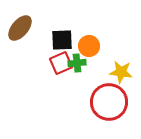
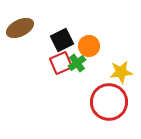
brown ellipse: rotated 24 degrees clockwise
black square: rotated 25 degrees counterclockwise
green cross: rotated 30 degrees counterclockwise
yellow star: rotated 15 degrees counterclockwise
